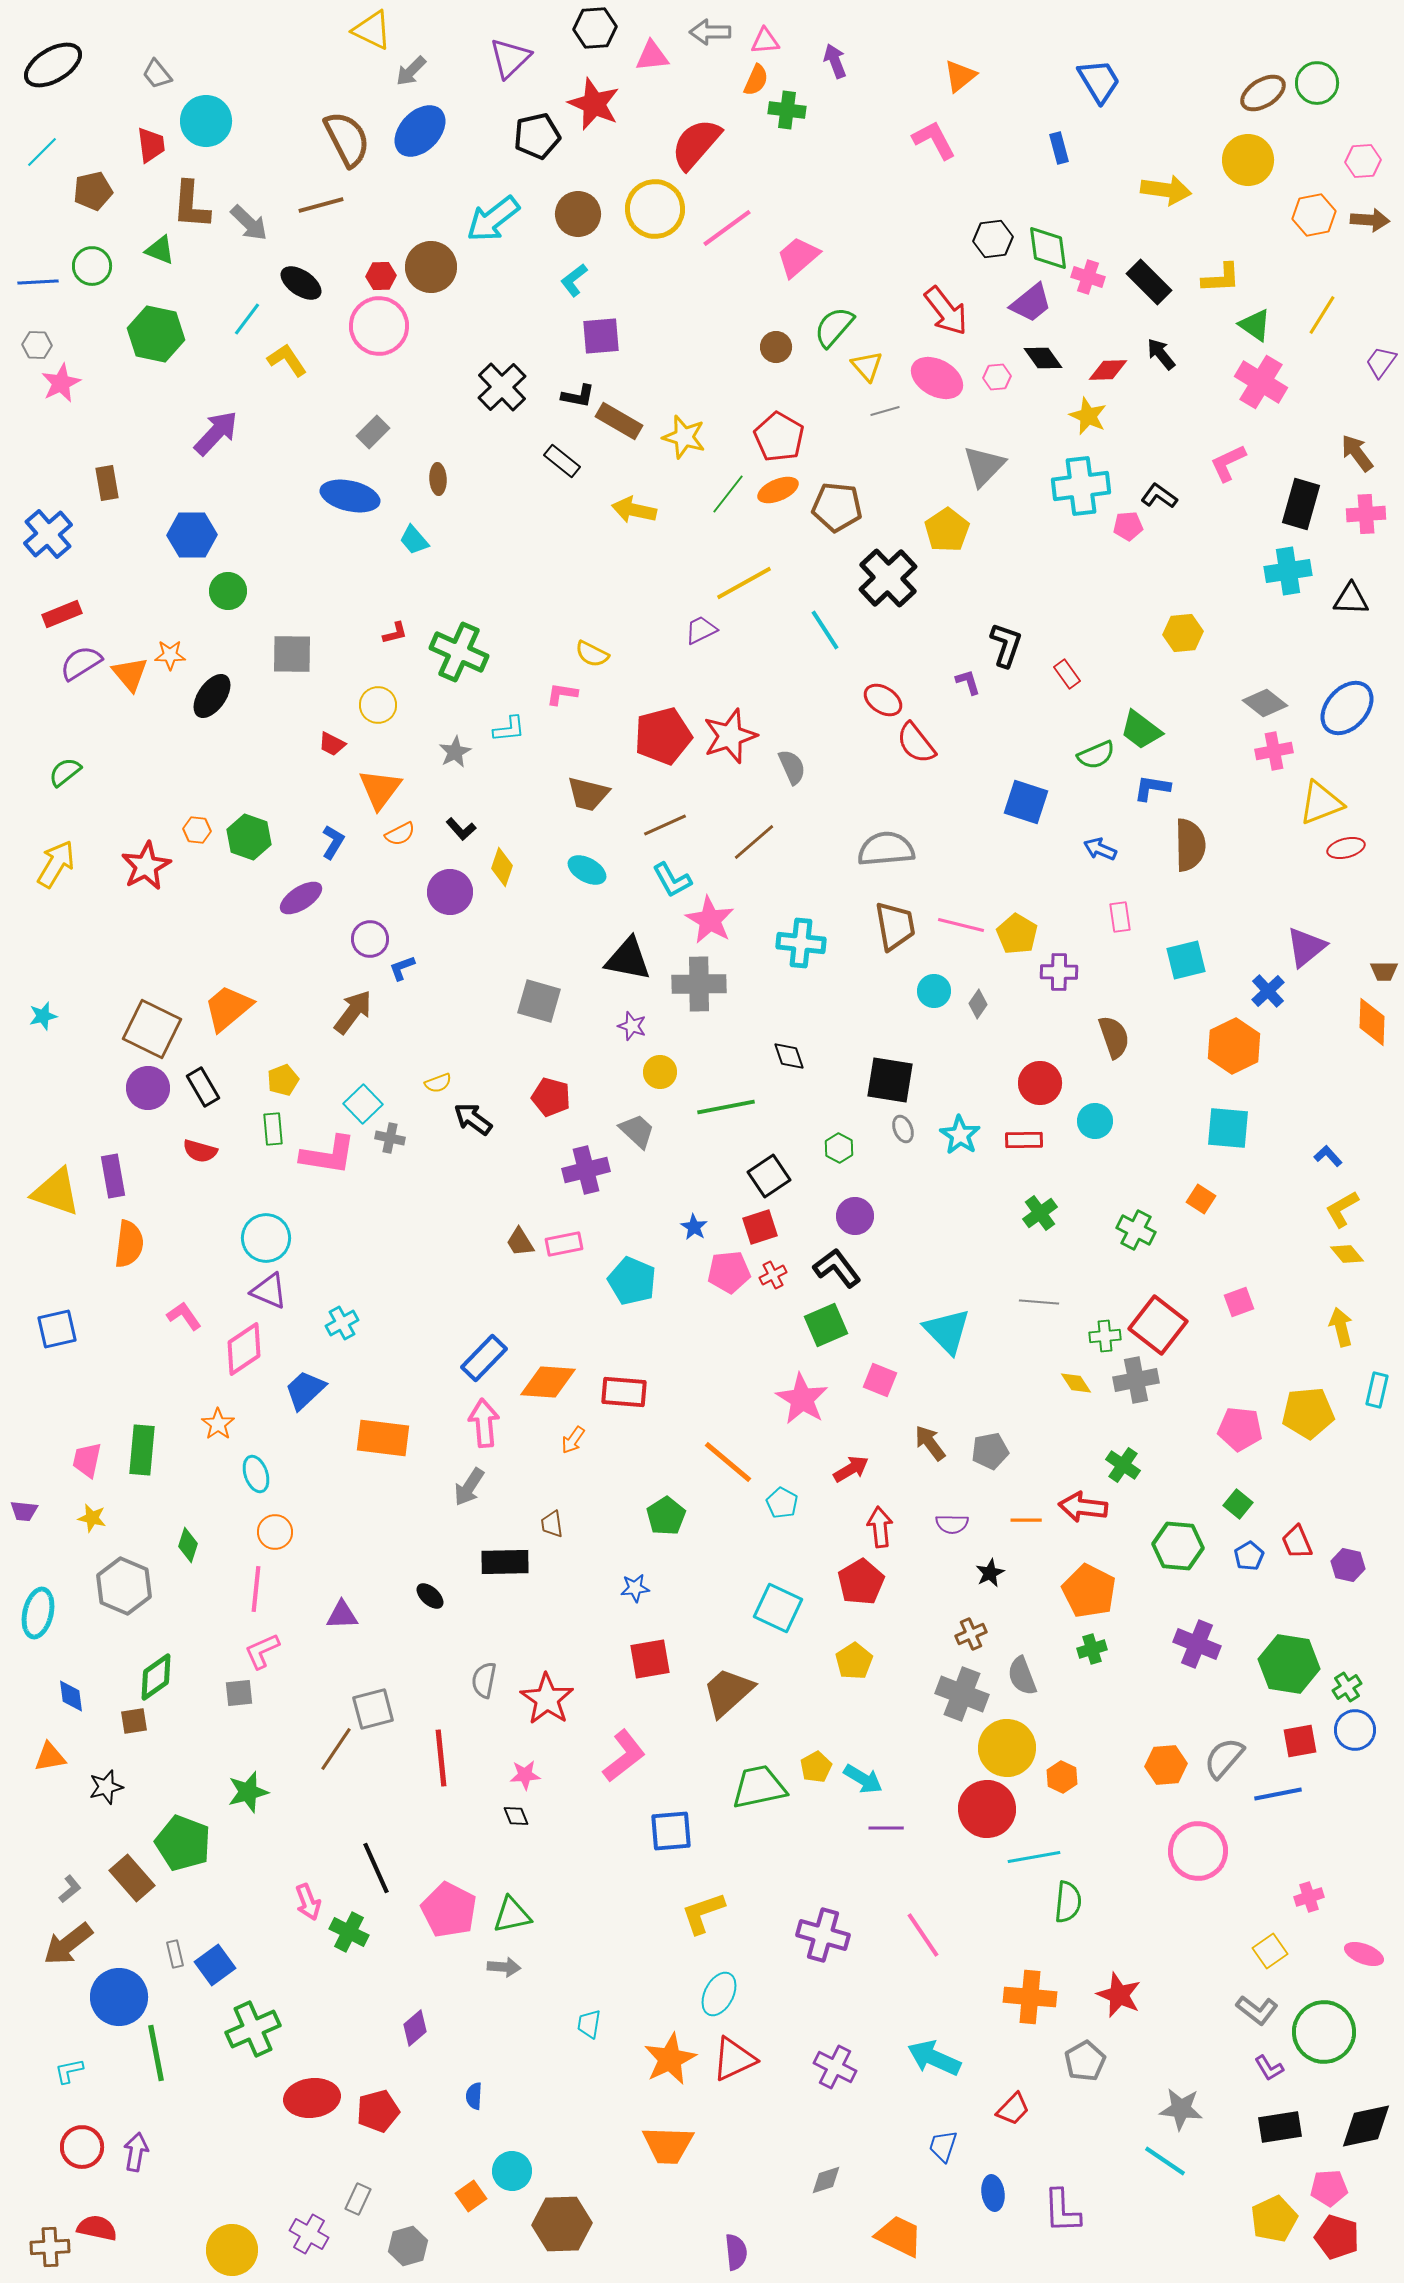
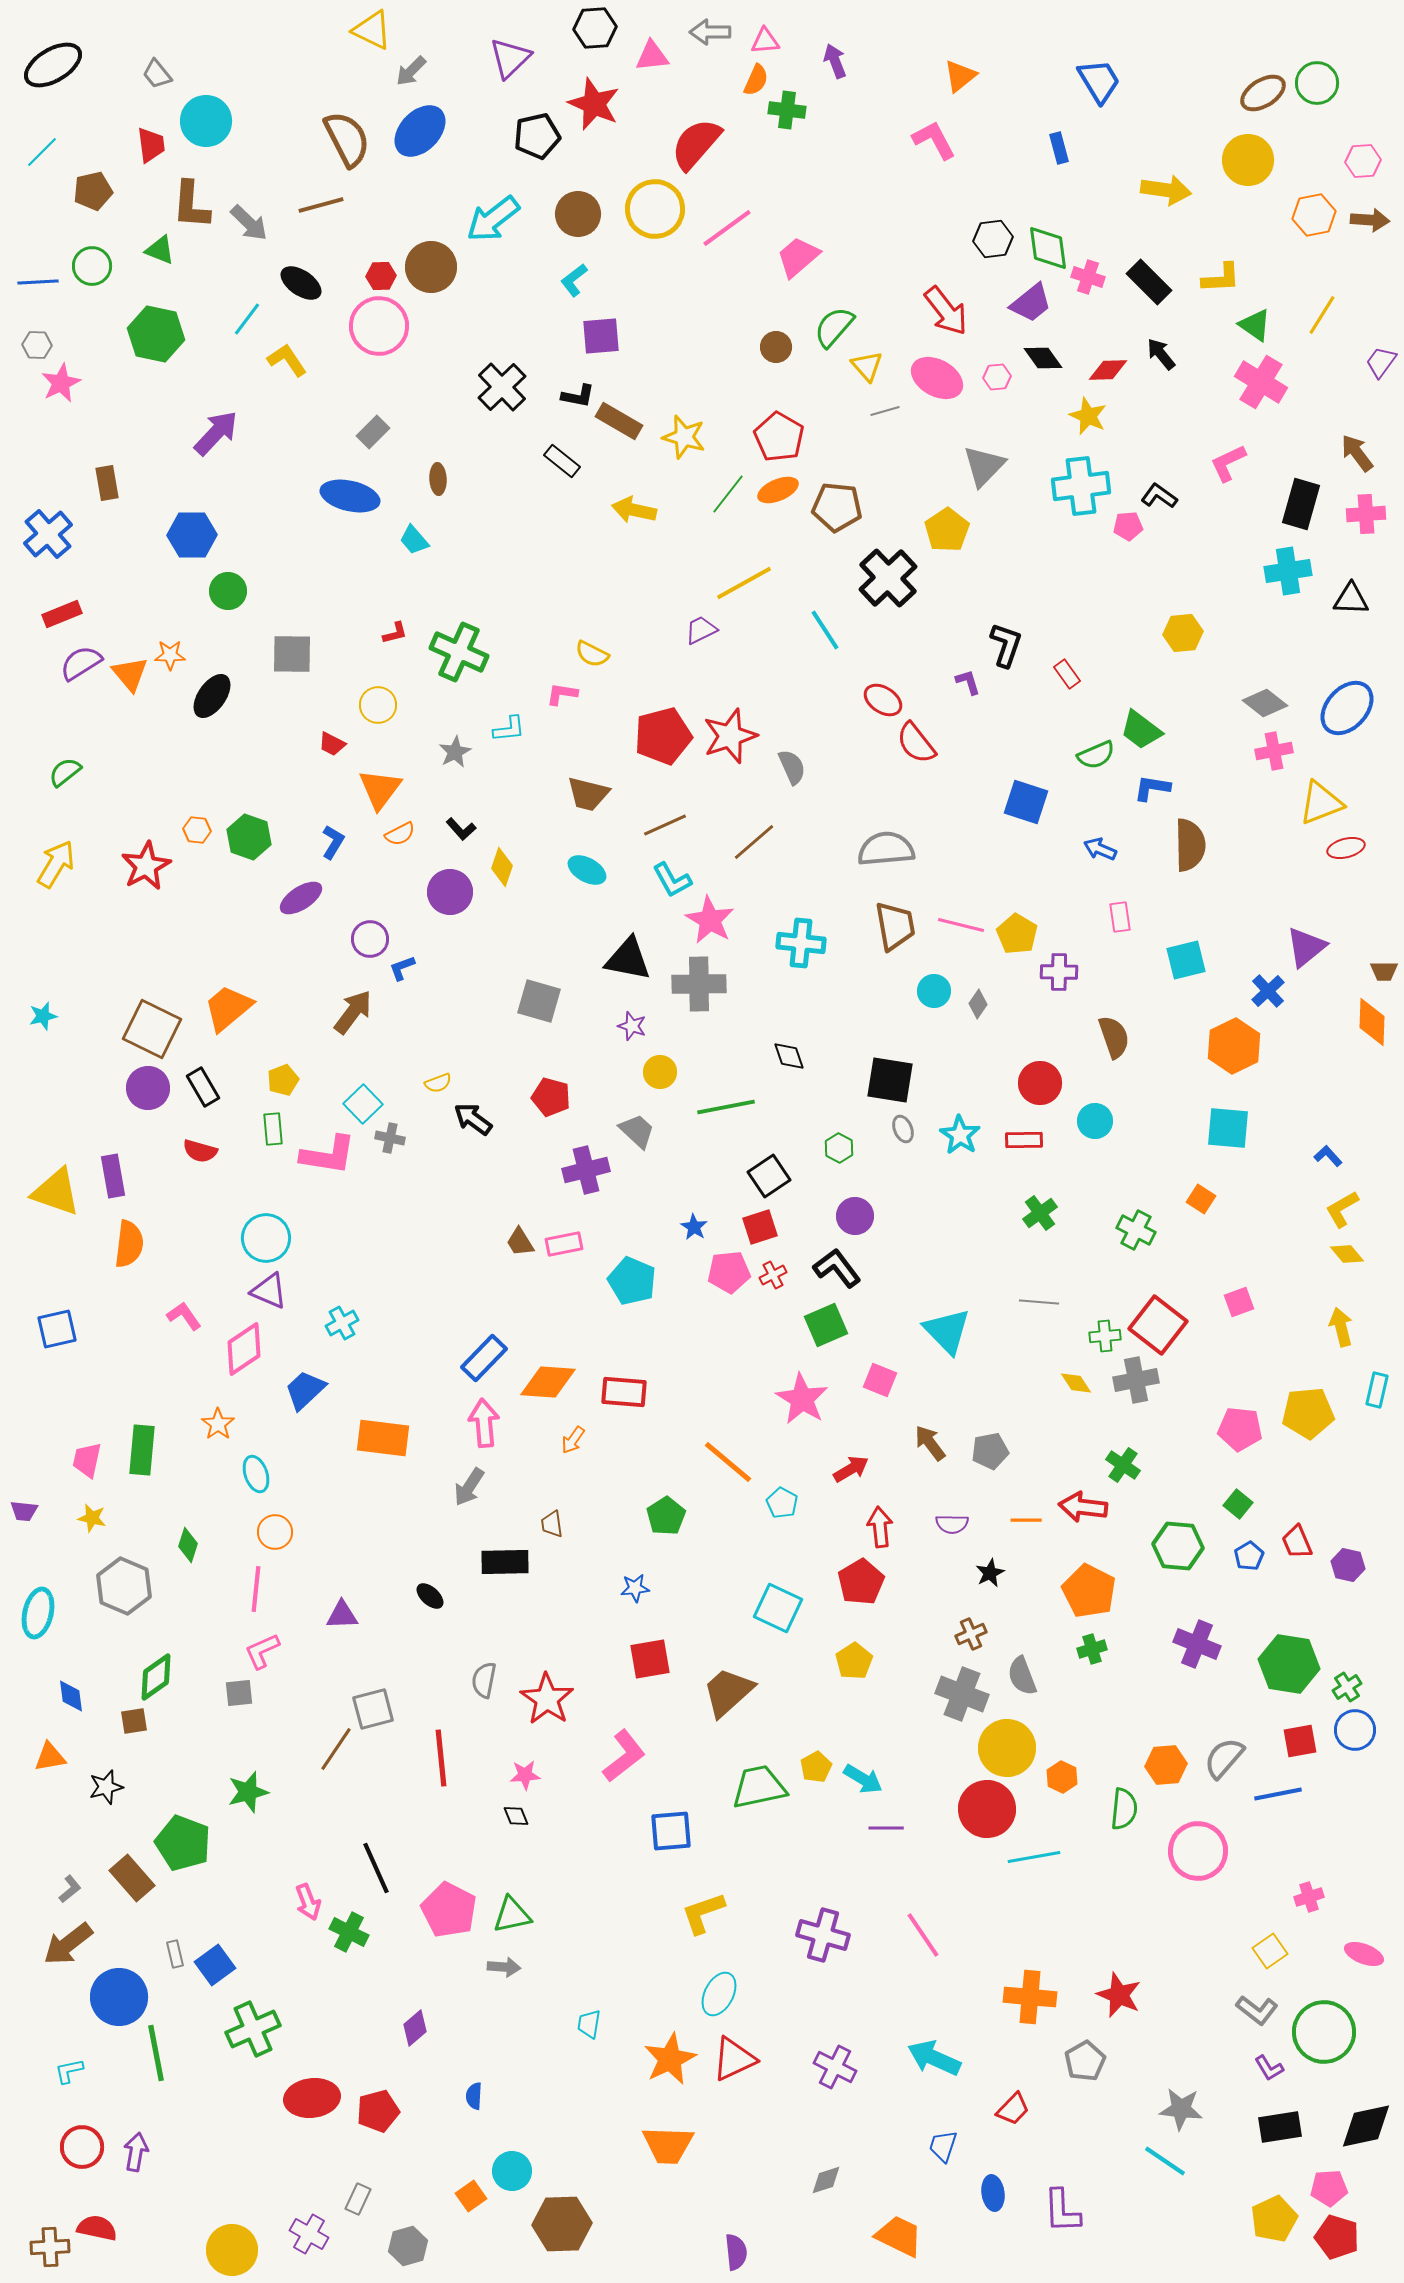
green semicircle at (1068, 1902): moved 56 px right, 93 px up
